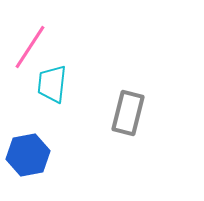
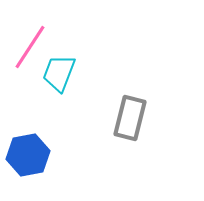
cyan trapezoid: moved 7 px right, 11 px up; rotated 15 degrees clockwise
gray rectangle: moved 2 px right, 5 px down
